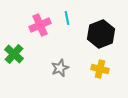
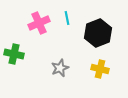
pink cross: moved 1 px left, 2 px up
black hexagon: moved 3 px left, 1 px up
green cross: rotated 30 degrees counterclockwise
